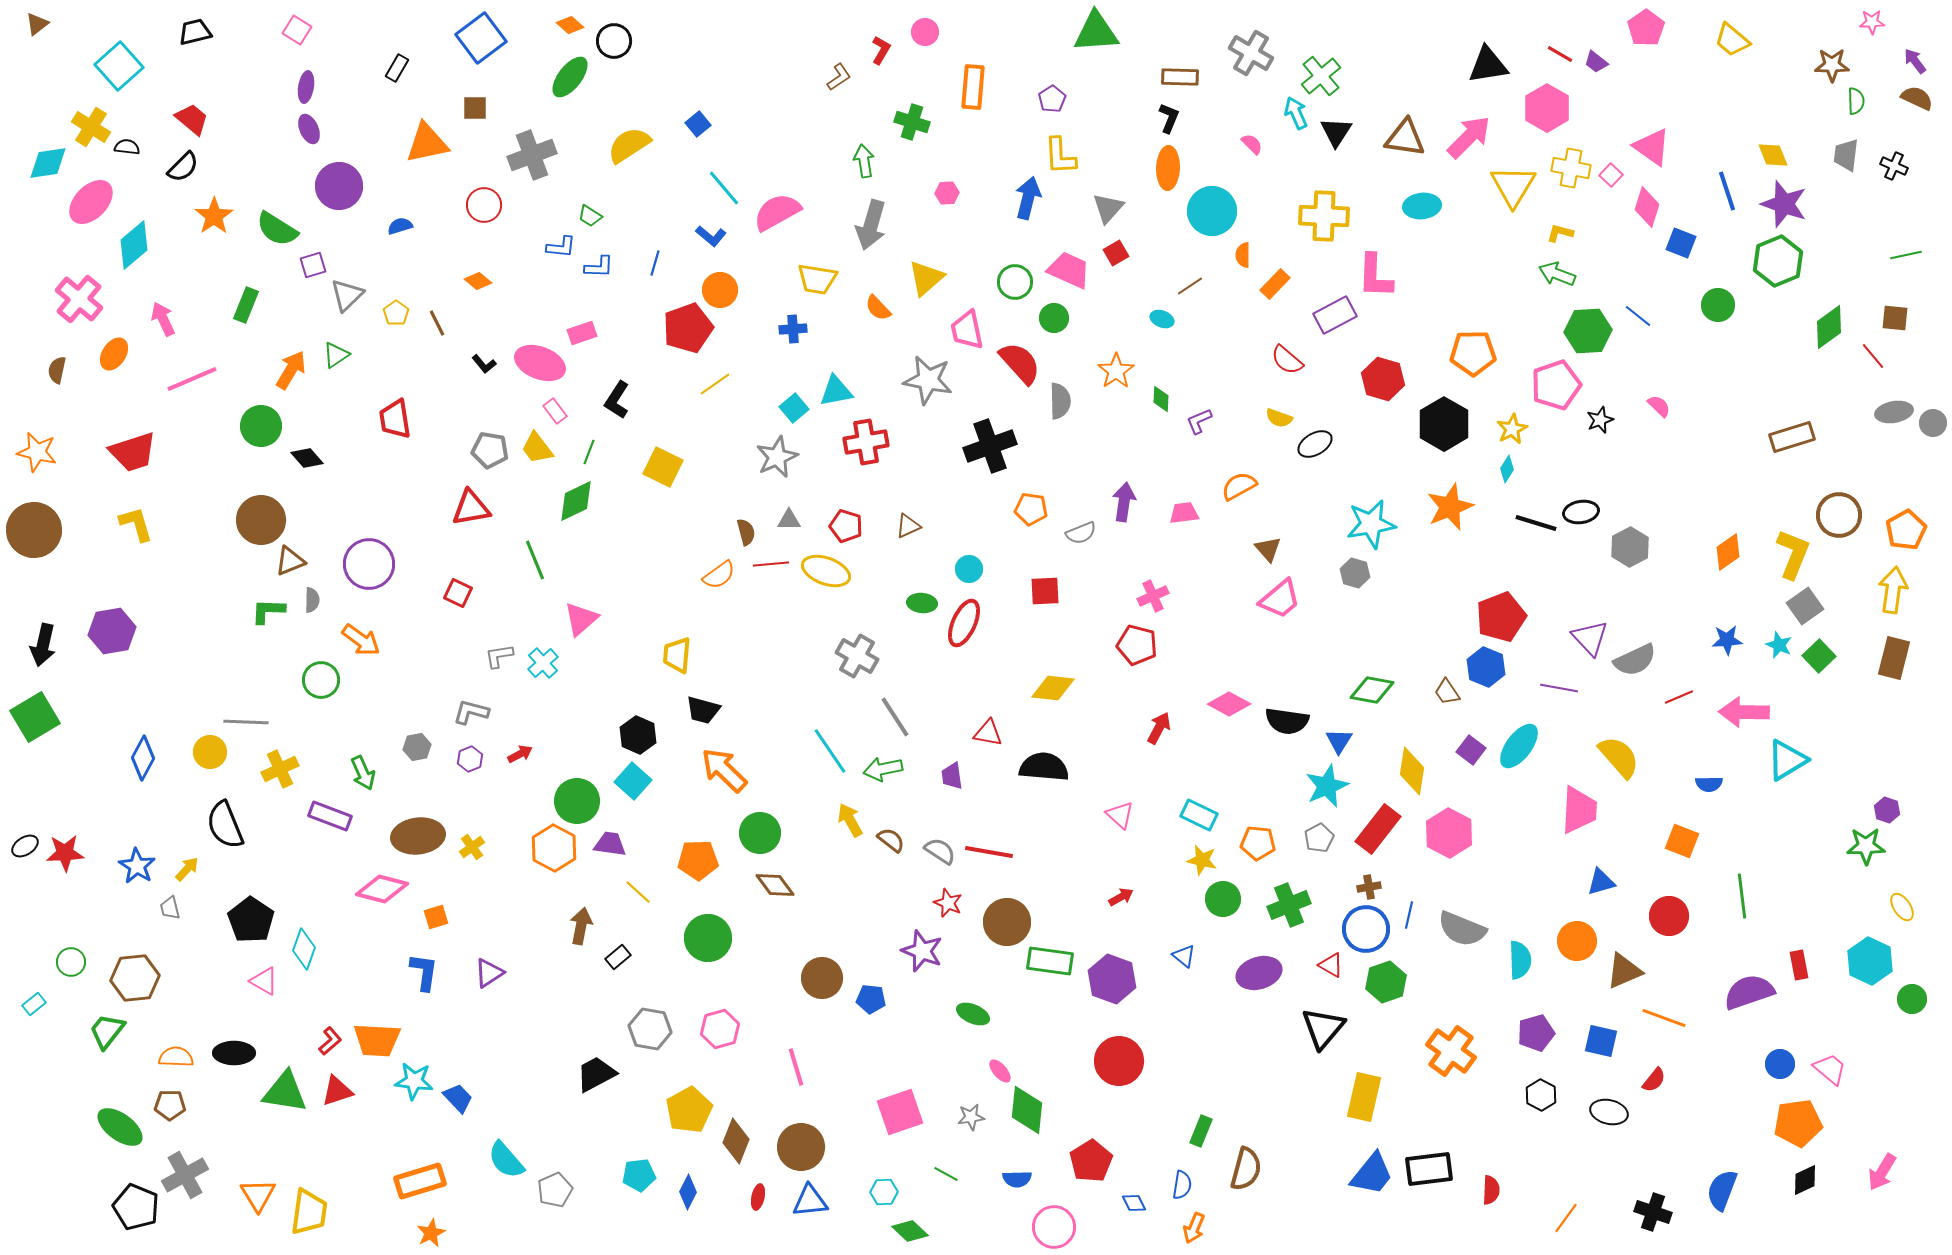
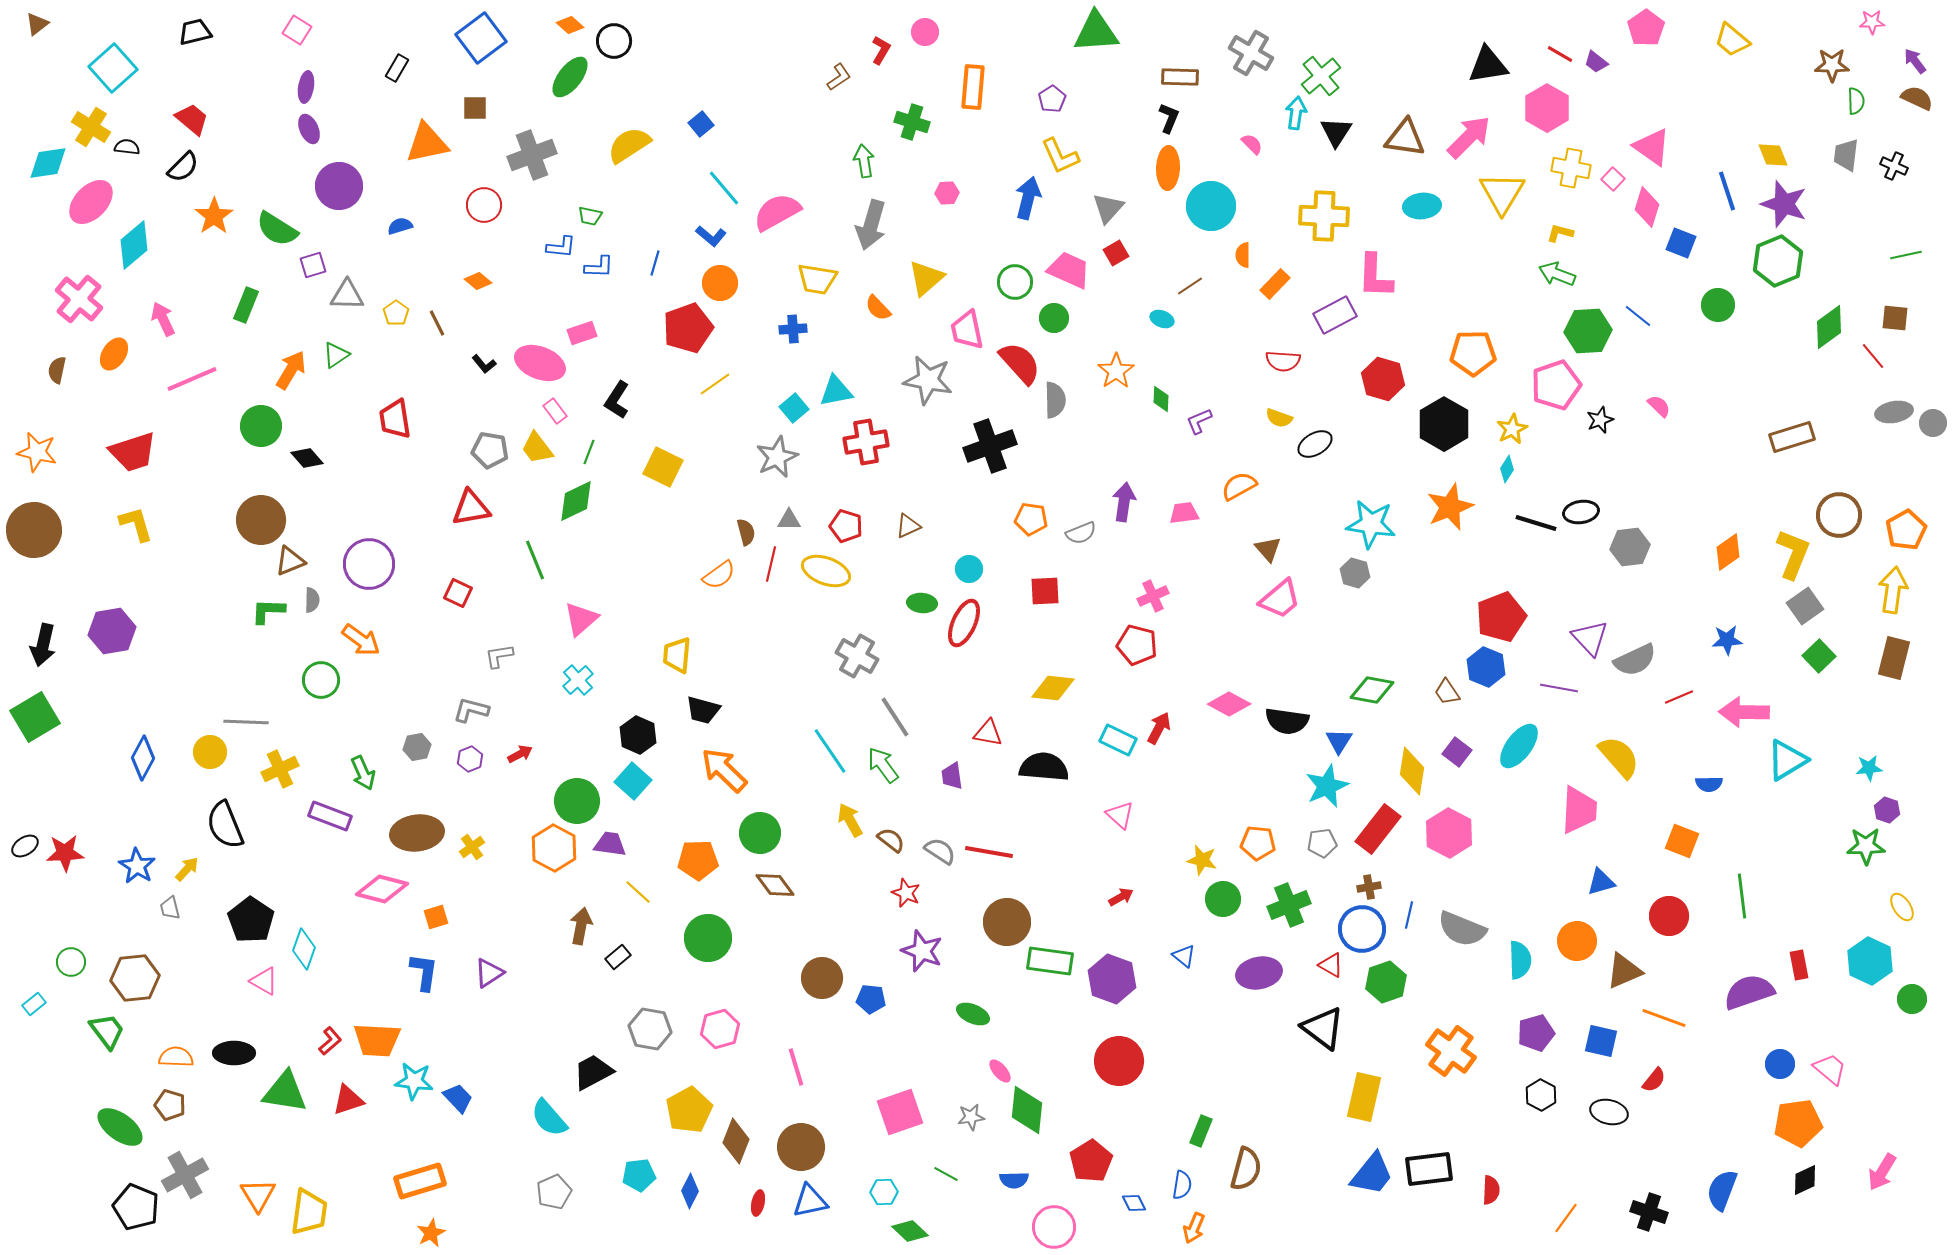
cyan square at (119, 66): moved 6 px left, 2 px down
cyan arrow at (1296, 113): rotated 32 degrees clockwise
blue square at (698, 124): moved 3 px right
yellow L-shape at (1060, 156): rotated 21 degrees counterclockwise
pink square at (1611, 175): moved 2 px right, 4 px down
yellow triangle at (1513, 186): moved 11 px left, 7 px down
cyan circle at (1212, 211): moved 1 px left, 5 px up
green trapezoid at (590, 216): rotated 20 degrees counterclockwise
orange circle at (720, 290): moved 7 px up
gray triangle at (347, 295): rotated 45 degrees clockwise
red semicircle at (1287, 360): moved 4 px left, 1 px down; rotated 36 degrees counterclockwise
gray semicircle at (1060, 401): moved 5 px left, 1 px up
orange pentagon at (1031, 509): moved 10 px down
cyan star at (1371, 524): rotated 18 degrees clockwise
gray hexagon at (1630, 547): rotated 21 degrees clockwise
red line at (771, 564): rotated 72 degrees counterclockwise
cyan star at (1779, 645): moved 90 px right, 123 px down; rotated 28 degrees counterclockwise
cyan cross at (543, 663): moved 35 px right, 17 px down
gray L-shape at (471, 712): moved 2 px up
purple square at (1471, 750): moved 14 px left, 2 px down
green arrow at (883, 769): moved 4 px up; rotated 66 degrees clockwise
cyan rectangle at (1199, 815): moved 81 px left, 75 px up
brown ellipse at (418, 836): moved 1 px left, 3 px up
gray pentagon at (1319, 838): moved 3 px right, 5 px down; rotated 20 degrees clockwise
red star at (948, 903): moved 42 px left, 10 px up
blue circle at (1366, 929): moved 4 px left
purple ellipse at (1259, 973): rotated 6 degrees clockwise
black triangle at (1323, 1028): rotated 33 degrees counterclockwise
green trapezoid at (107, 1031): rotated 105 degrees clockwise
black trapezoid at (596, 1074): moved 3 px left, 2 px up
red triangle at (337, 1091): moved 11 px right, 9 px down
brown pentagon at (170, 1105): rotated 16 degrees clockwise
cyan semicircle at (506, 1160): moved 43 px right, 42 px up
blue semicircle at (1017, 1179): moved 3 px left, 1 px down
gray pentagon at (555, 1190): moved 1 px left, 2 px down
blue diamond at (688, 1192): moved 2 px right, 1 px up
red ellipse at (758, 1197): moved 6 px down
blue triangle at (810, 1201): rotated 6 degrees counterclockwise
black cross at (1653, 1212): moved 4 px left
